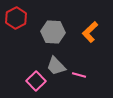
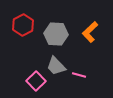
red hexagon: moved 7 px right, 7 px down
gray hexagon: moved 3 px right, 2 px down
